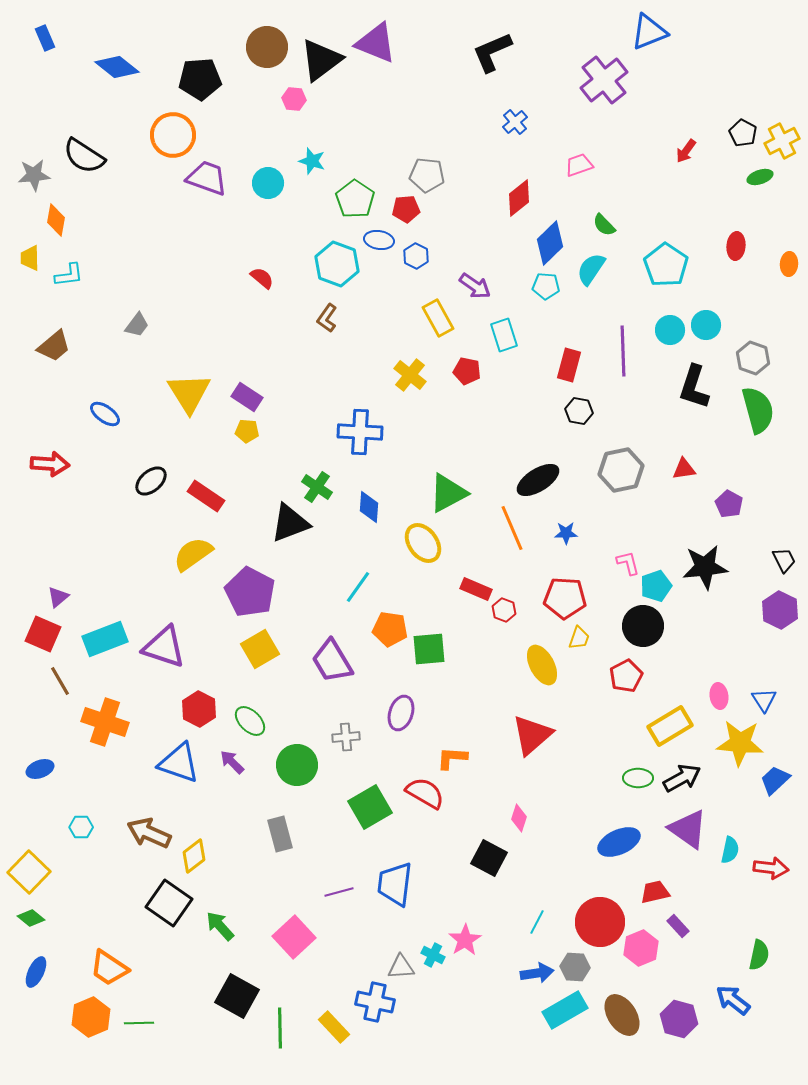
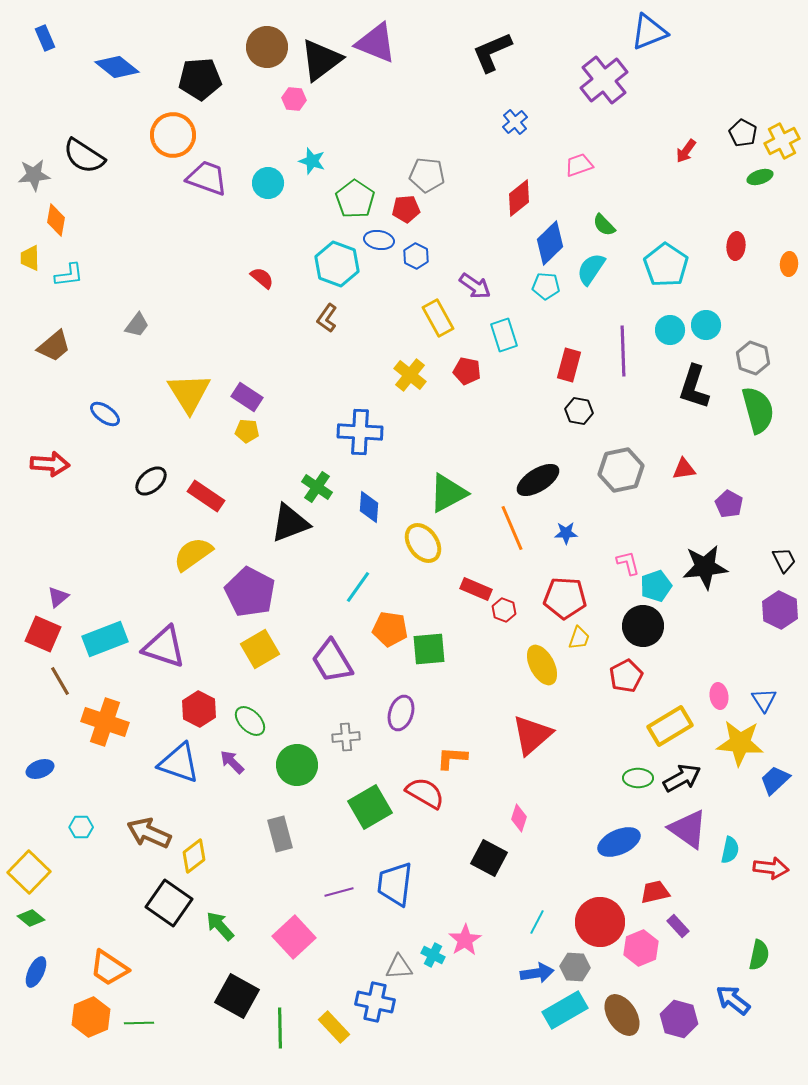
gray triangle at (401, 967): moved 2 px left
